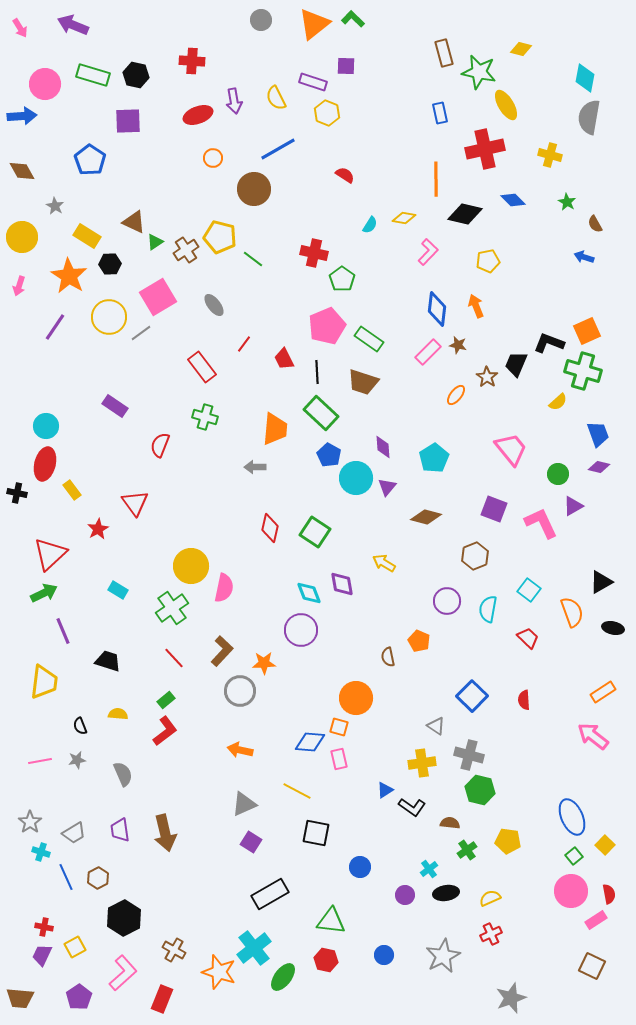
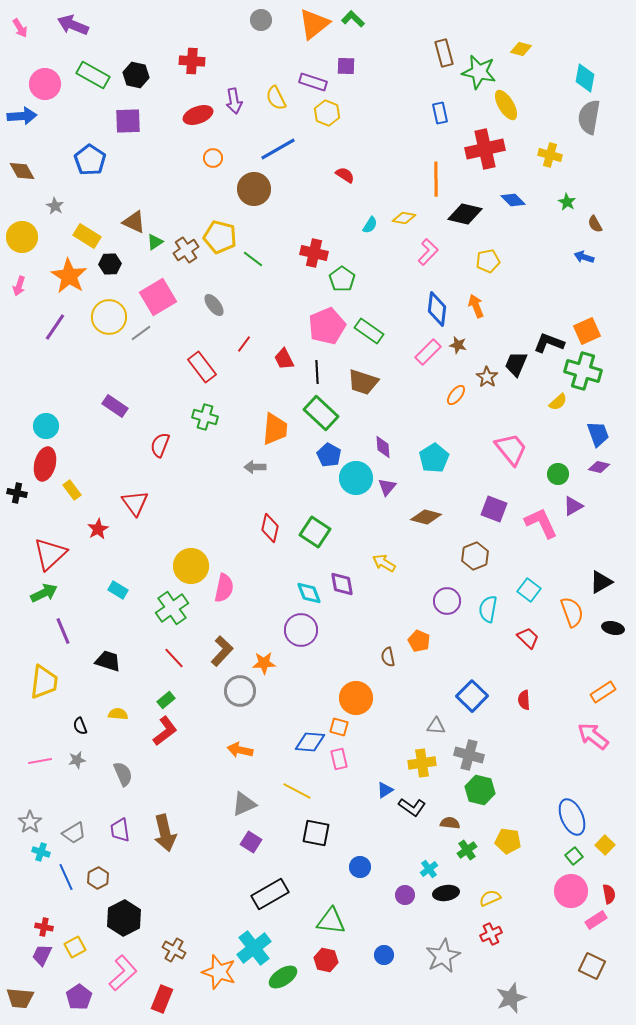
green rectangle at (93, 75): rotated 12 degrees clockwise
green rectangle at (369, 339): moved 8 px up
gray triangle at (436, 726): rotated 30 degrees counterclockwise
green ellipse at (283, 977): rotated 20 degrees clockwise
